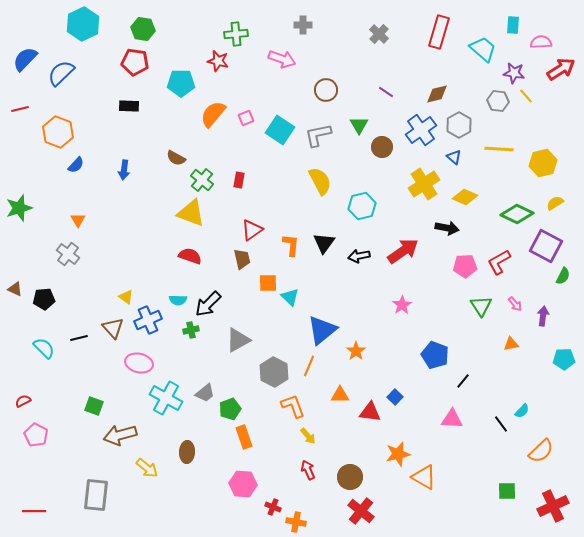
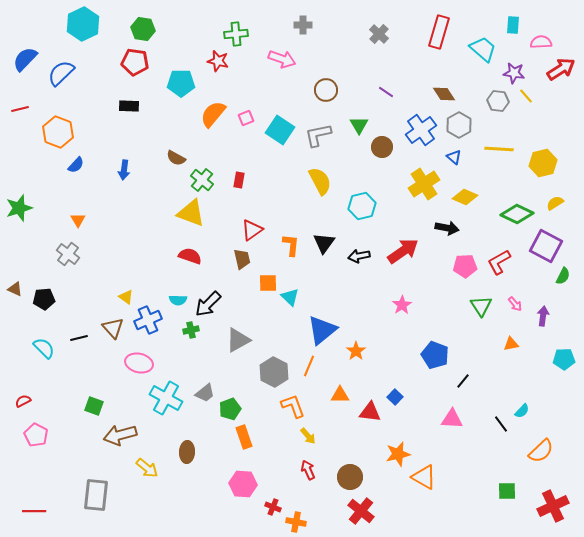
brown diamond at (437, 94): moved 7 px right; rotated 70 degrees clockwise
